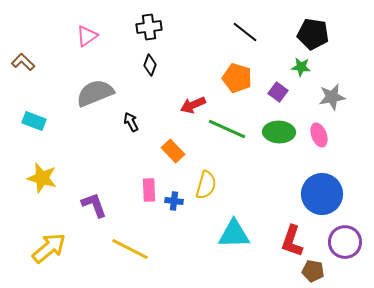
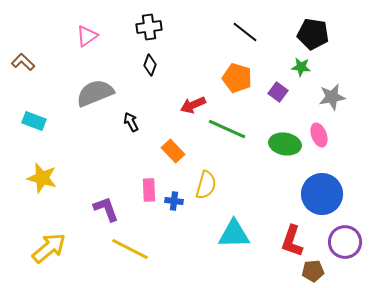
green ellipse: moved 6 px right, 12 px down; rotated 8 degrees clockwise
purple L-shape: moved 12 px right, 4 px down
brown pentagon: rotated 15 degrees counterclockwise
